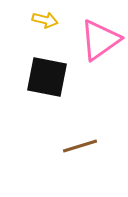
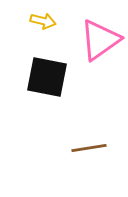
yellow arrow: moved 2 px left, 1 px down
brown line: moved 9 px right, 2 px down; rotated 8 degrees clockwise
